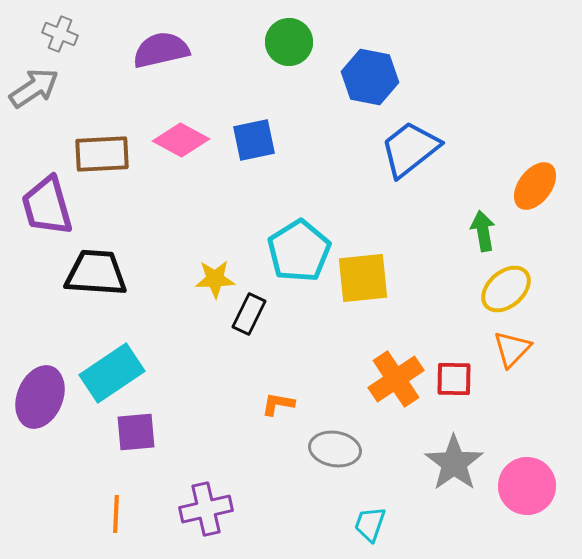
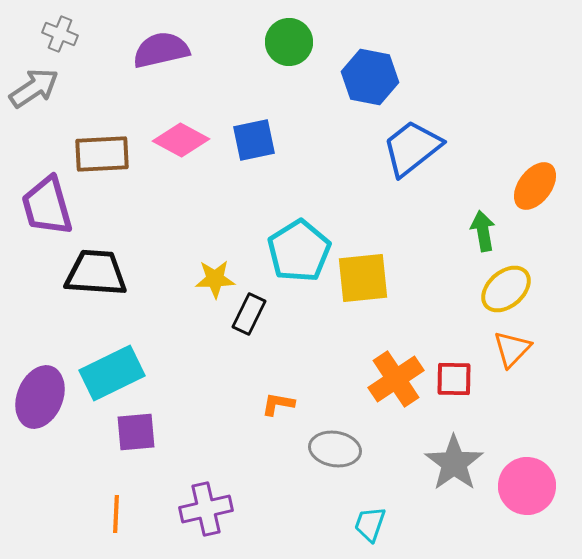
blue trapezoid: moved 2 px right, 1 px up
cyan rectangle: rotated 8 degrees clockwise
